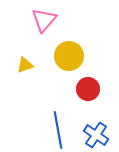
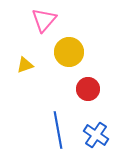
yellow circle: moved 4 px up
